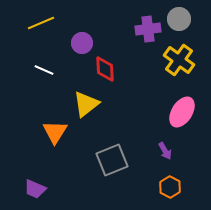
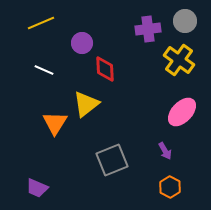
gray circle: moved 6 px right, 2 px down
pink ellipse: rotated 12 degrees clockwise
orange triangle: moved 9 px up
purple trapezoid: moved 2 px right, 1 px up
